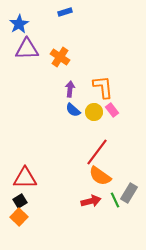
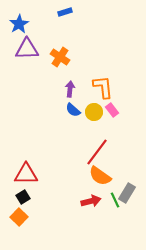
red triangle: moved 1 px right, 4 px up
gray rectangle: moved 2 px left
black square: moved 3 px right, 4 px up
